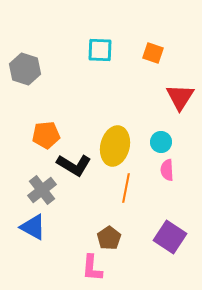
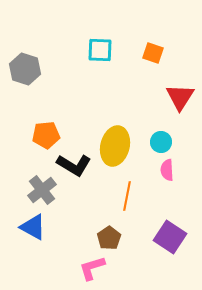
orange line: moved 1 px right, 8 px down
pink L-shape: rotated 68 degrees clockwise
